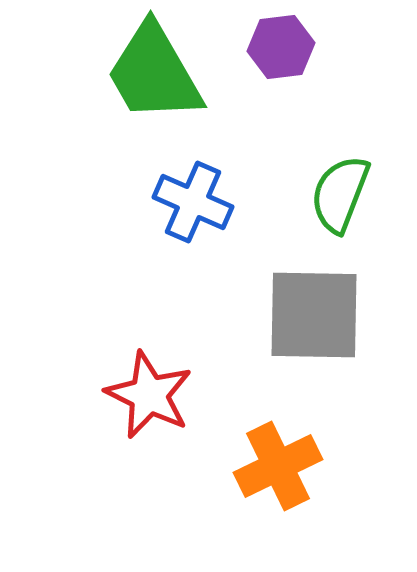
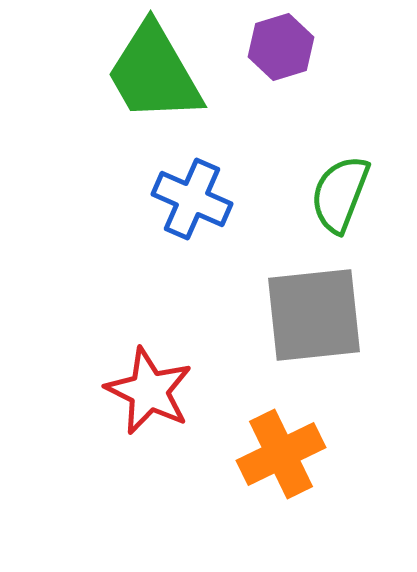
purple hexagon: rotated 10 degrees counterclockwise
blue cross: moved 1 px left, 3 px up
gray square: rotated 7 degrees counterclockwise
red star: moved 4 px up
orange cross: moved 3 px right, 12 px up
